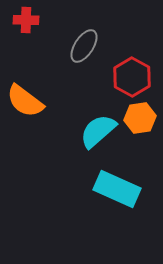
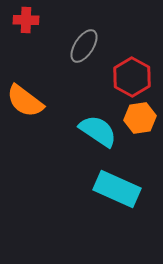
cyan semicircle: rotated 75 degrees clockwise
